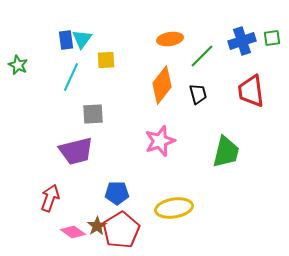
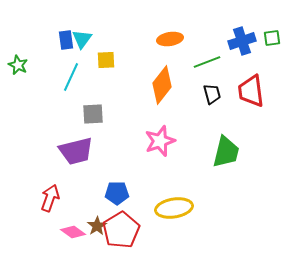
green line: moved 5 px right, 6 px down; rotated 24 degrees clockwise
black trapezoid: moved 14 px right
